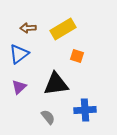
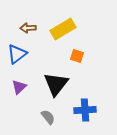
blue triangle: moved 2 px left
black triangle: rotated 44 degrees counterclockwise
